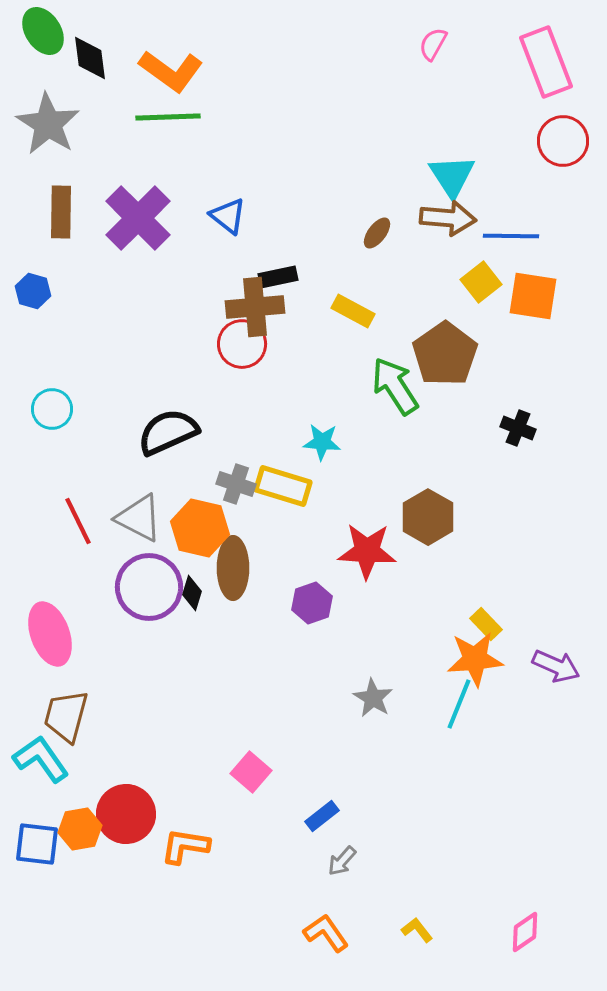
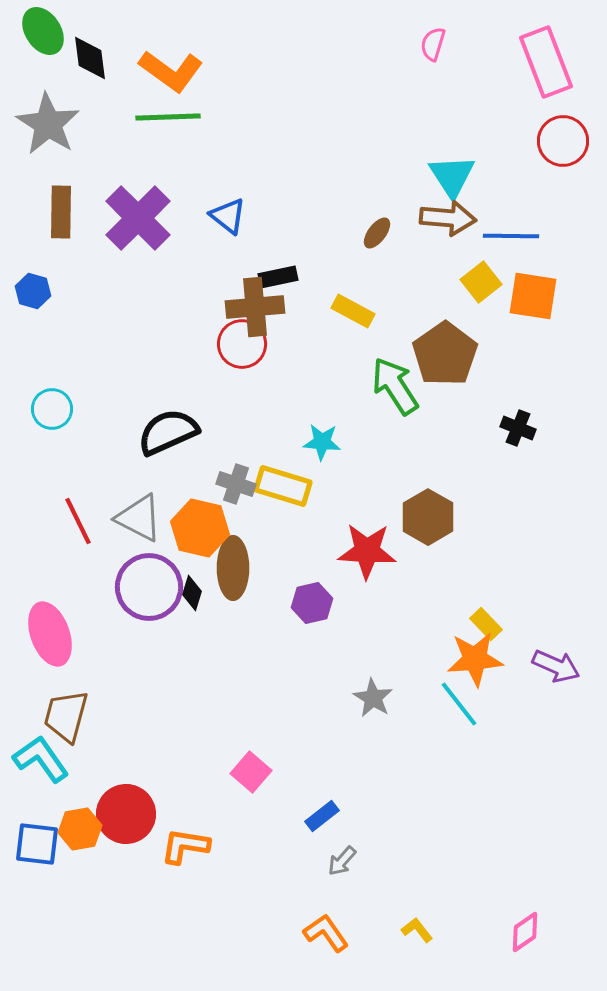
pink semicircle at (433, 44): rotated 12 degrees counterclockwise
purple hexagon at (312, 603): rotated 6 degrees clockwise
cyan line at (459, 704): rotated 60 degrees counterclockwise
